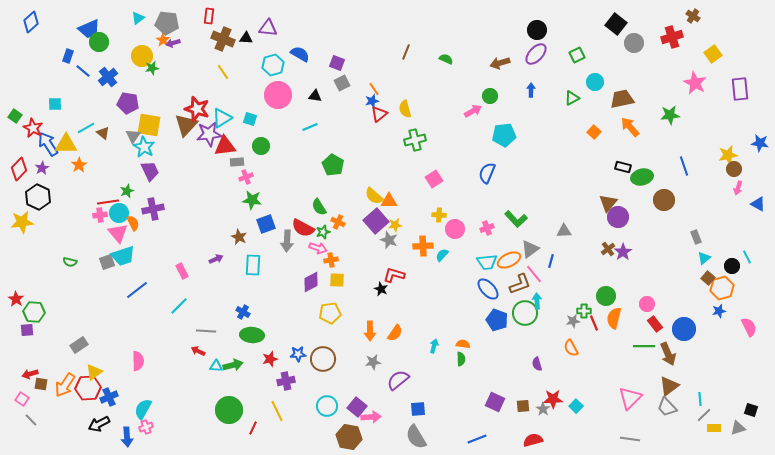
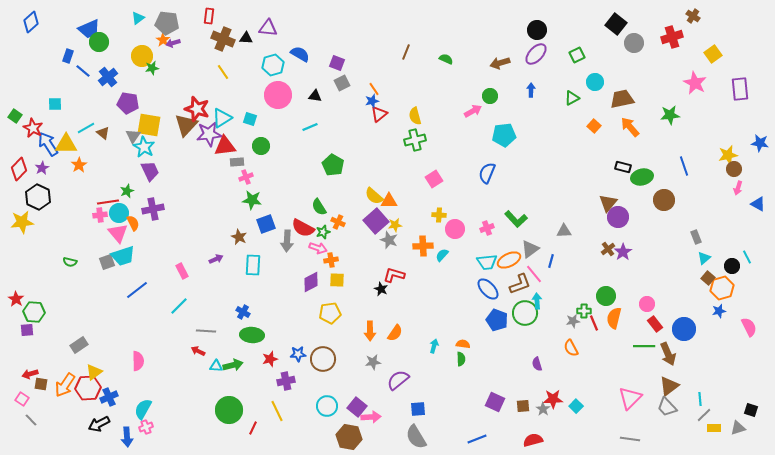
yellow semicircle at (405, 109): moved 10 px right, 7 px down
orange square at (594, 132): moved 6 px up
